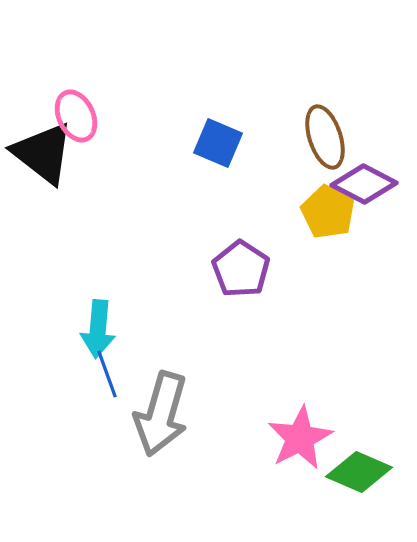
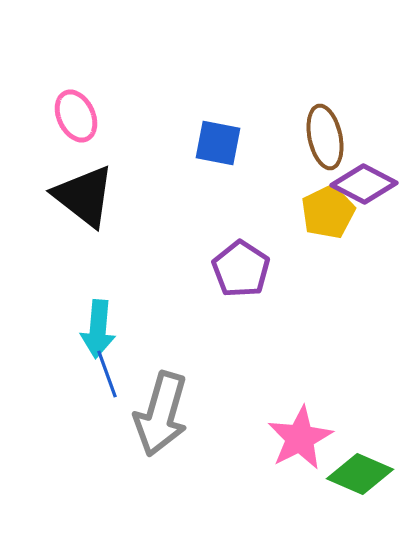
brown ellipse: rotated 6 degrees clockwise
blue square: rotated 12 degrees counterclockwise
black triangle: moved 41 px right, 43 px down
yellow pentagon: rotated 18 degrees clockwise
green diamond: moved 1 px right, 2 px down
